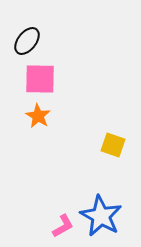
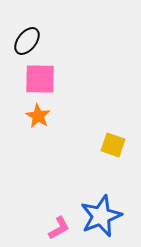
blue star: rotated 21 degrees clockwise
pink L-shape: moved 4 px left, 2 px down
